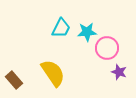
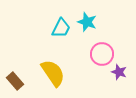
cyan star: moved 10 px up; rotated 24 degrees clockwise
pink circle: moved 5 px left, 6 px down
brown rectangle: moved 1 px right, 1 px down
